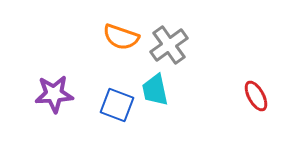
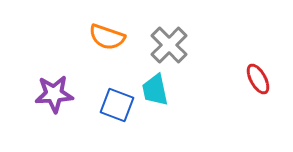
orange semicircle: moved 14 px left
gray cross: rotated 9 degrees counterclockwise
red ellipse: moved 2 px right, 17 px up
